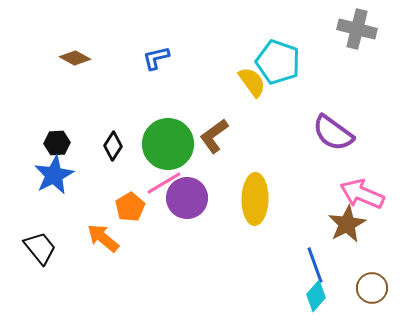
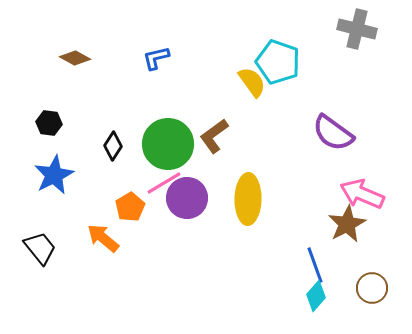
black hexagon: moved 8 px left, 20 px up; rotated 10 degrees clockwise
yellow ellipse: moved 7 px left
